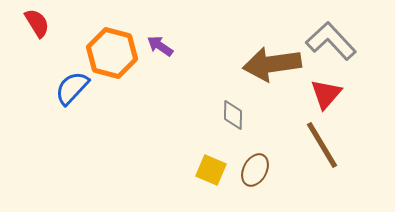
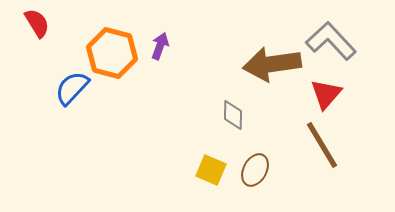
purple arrow: rotated 76 degrees clockwise
